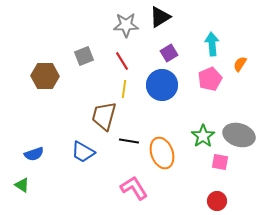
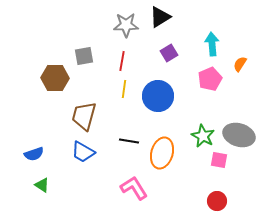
gray square: rotated 12 degrees clockwise
red line: rotated 42 degrees clockwise
brown hexagon: moved 10 px right, 2 px down
blue circle: moved 4 px left, 11 px down
brown trapezoid: moved 20 px left
green star: rotated 10 degrees counterclockwise
orange ellipse: rotated 36 degrees clockwise
pink square: moved 1 px left, 2 px up
green triangle: moved 20 px right
